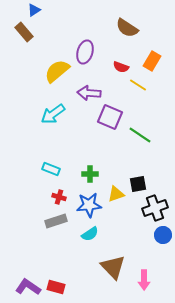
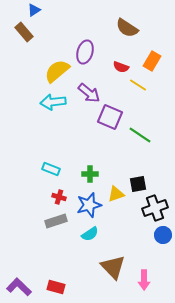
purple arrow: rotated 145 degrees counterclockwise
cyan arrow: moved 12 px up; rotated 30 degrees clockwise
blue star: rotated 10 degrees counterclockwise
purple L-shape: moved 9 px left; rotated 10 degrees clockwise
